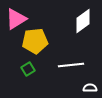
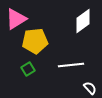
white semicircle: rotated 48 degrees clockwise
